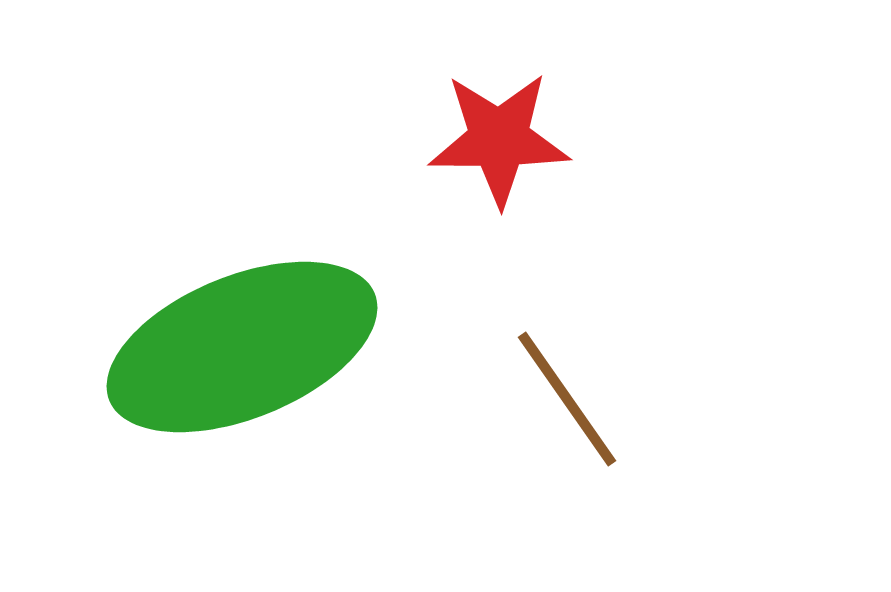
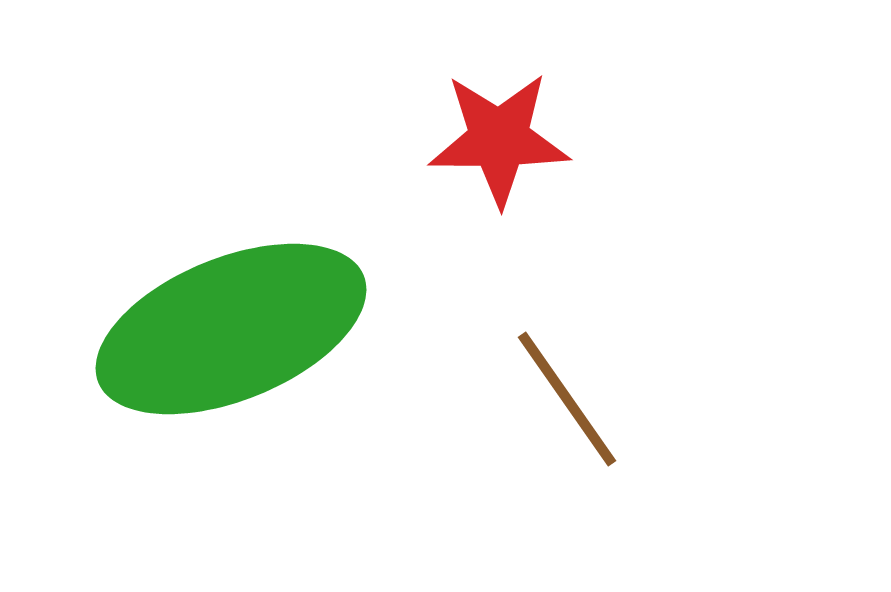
green ellipse: moved 11 px left, 18 px up
